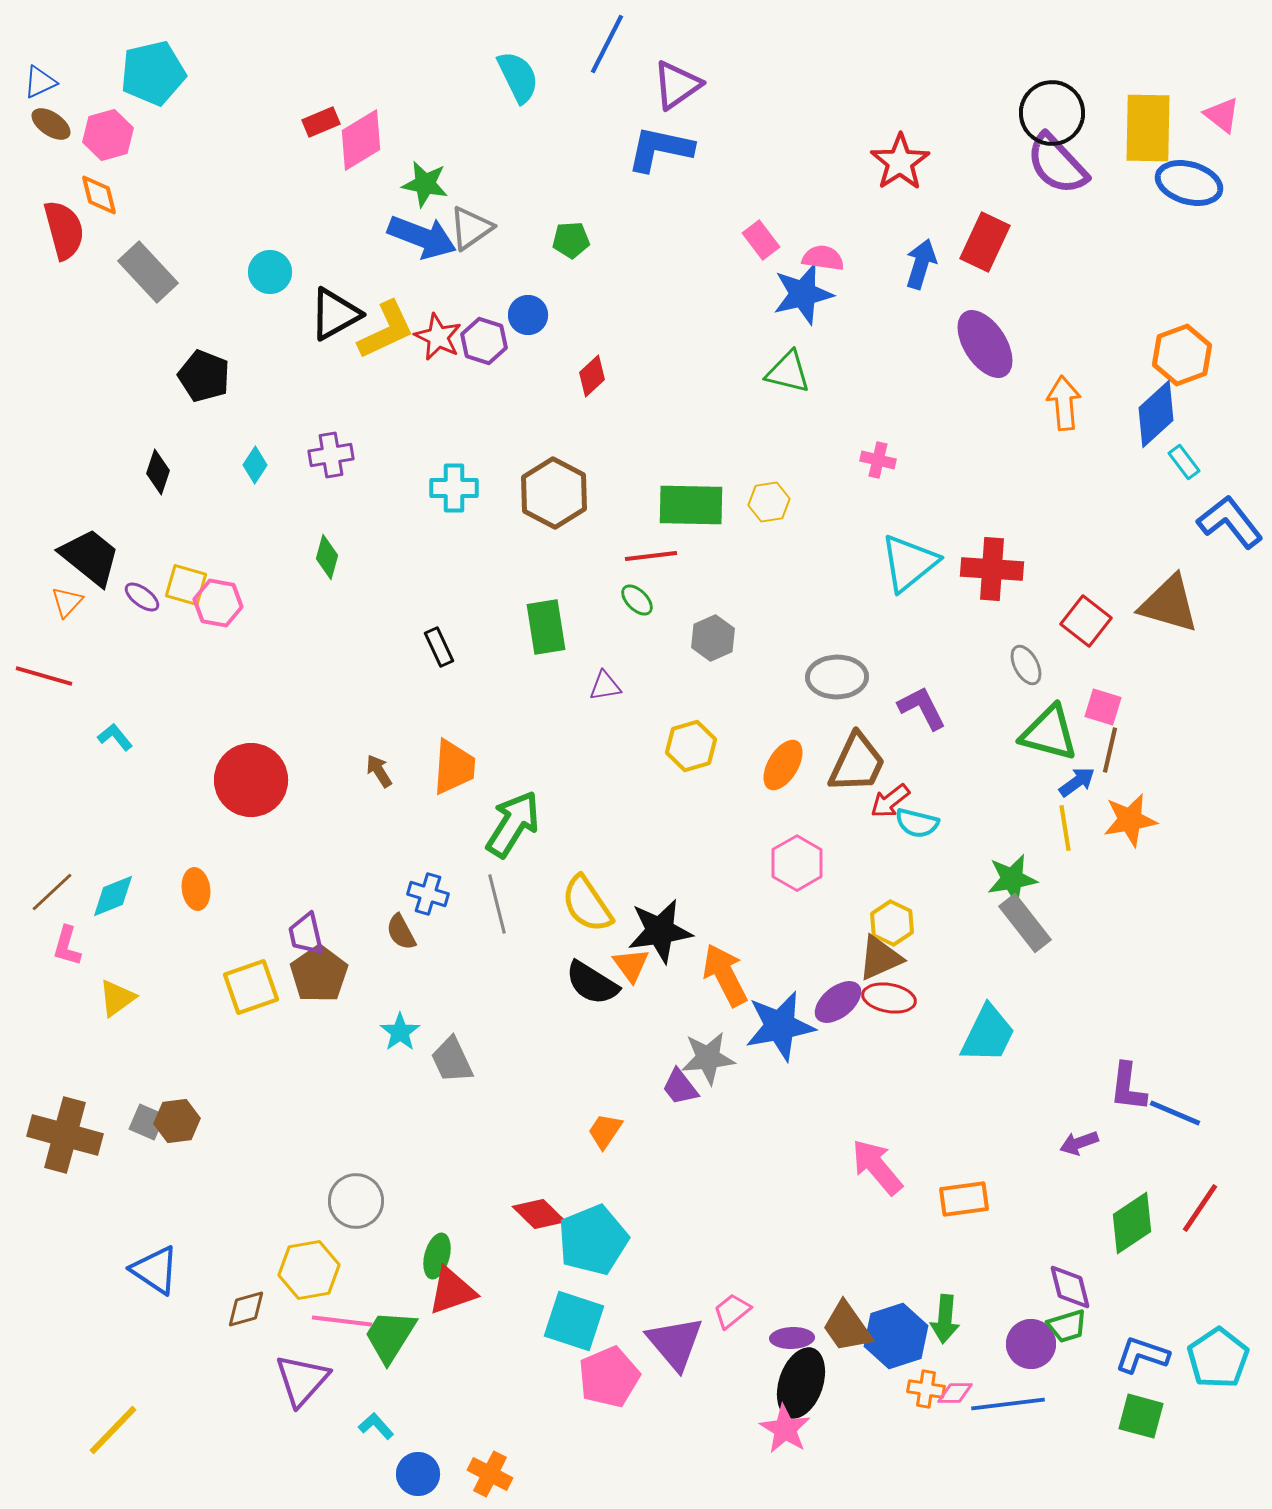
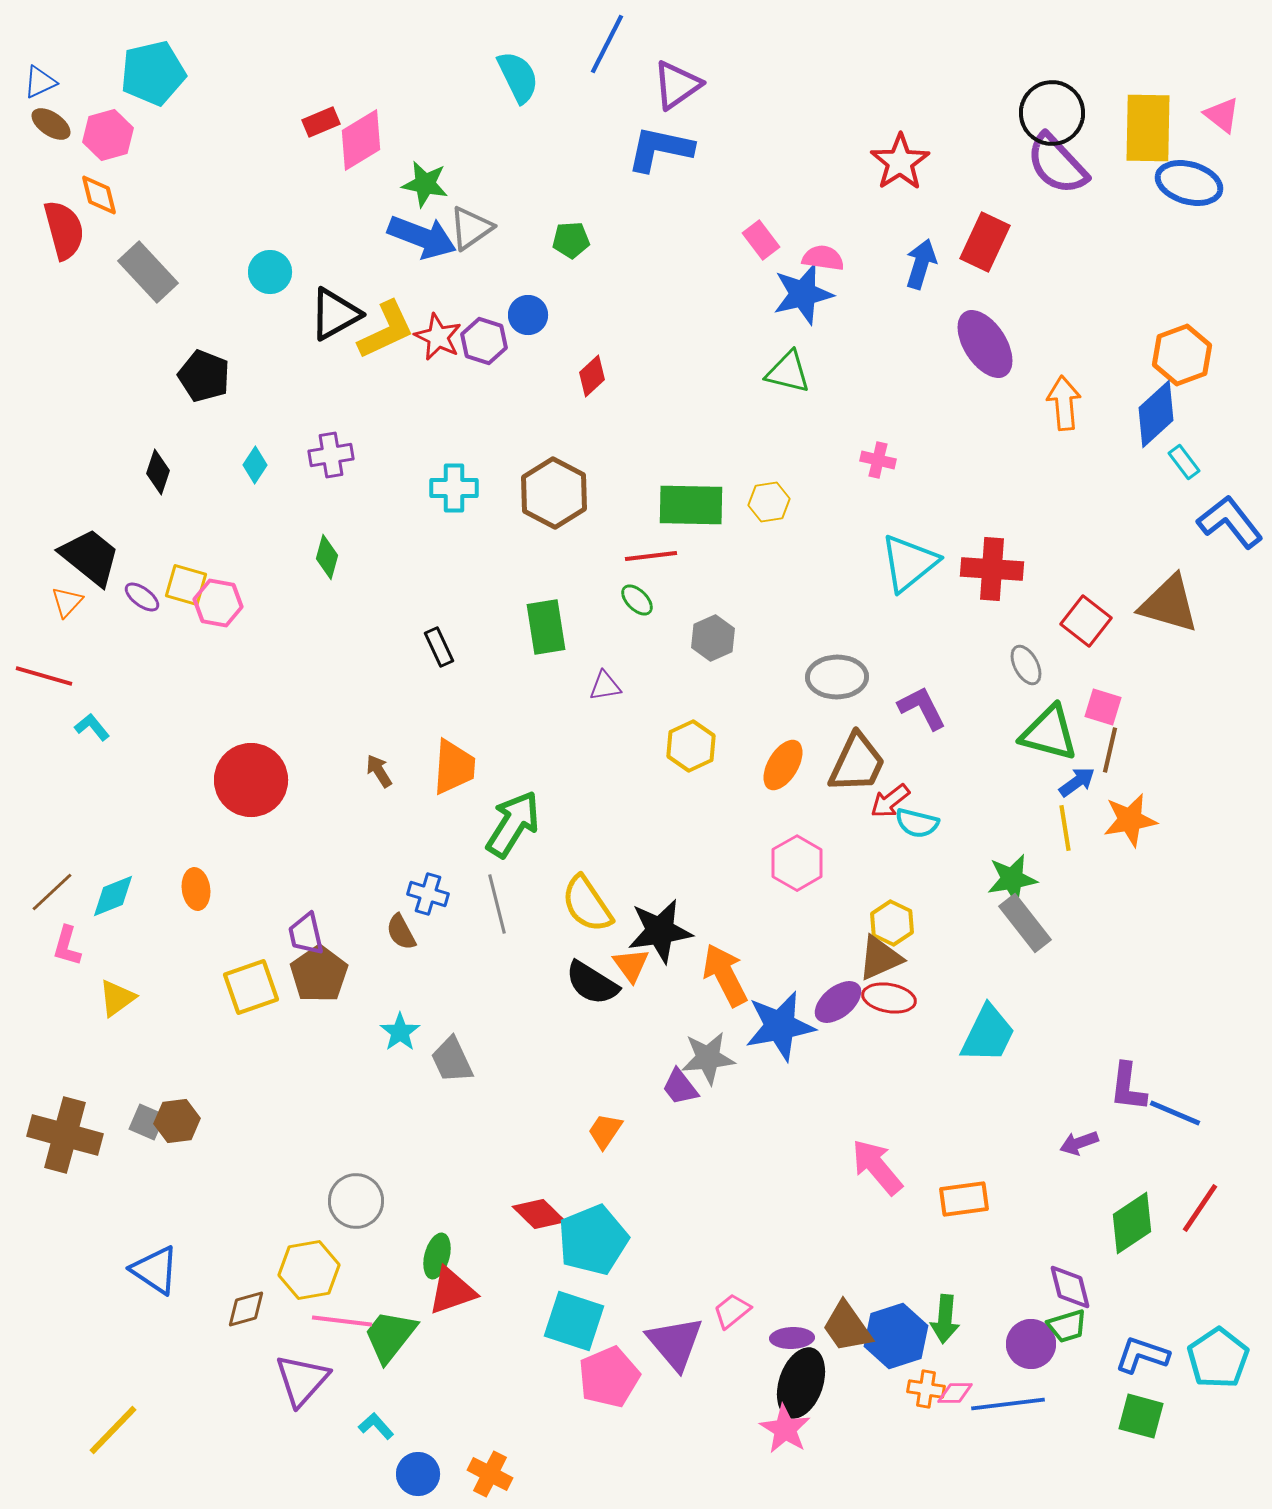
cyan L-shape at (115, 737): moved 23 px left, 10 px up
yellow hexagon at (691, 746): rotated 9 degrees counterclockwise
green trapezoid at (390, 1336): rotated 6 degrees clockwise
